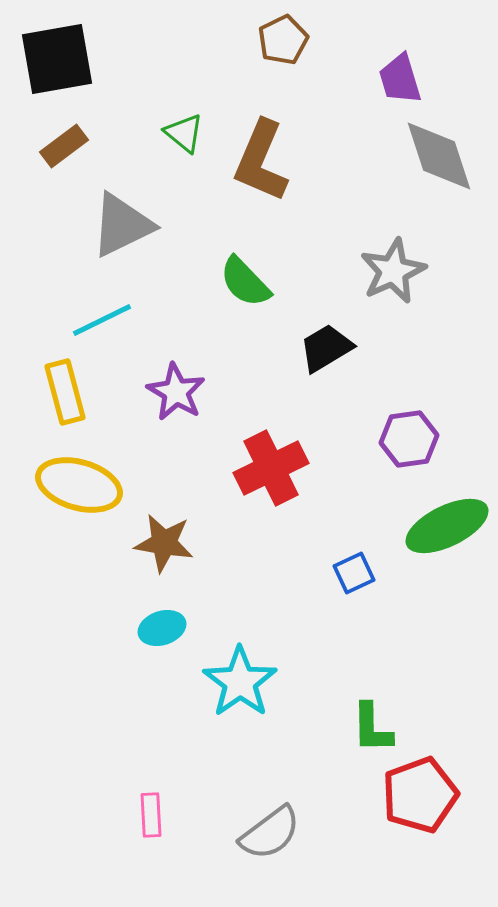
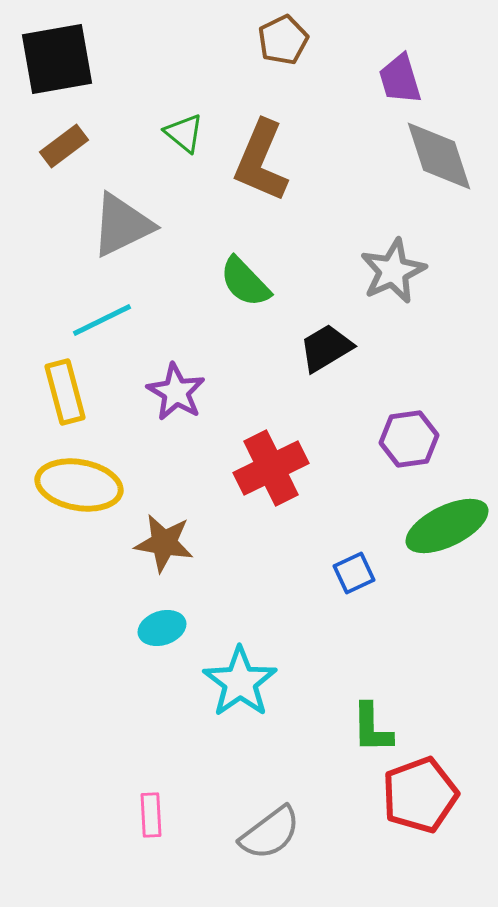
yellow ellipse: rotated 6 degrees counterclockwise
